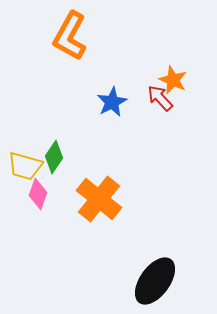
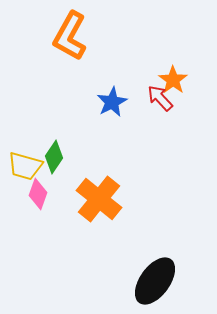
orange star: rotated 12 degrees clockwise
